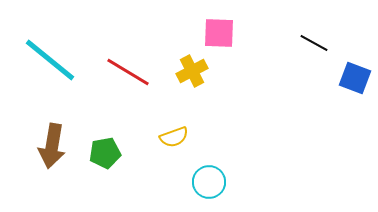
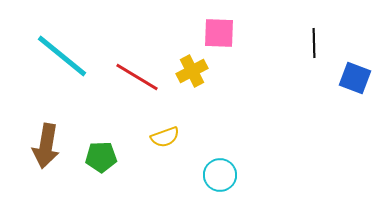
black line: rotated 60 degrees clockwise
cyan line: moved 12 px right, 4 px up
red line: moved 9 px right, 5 px down
yellow semicircle: moved 9 px left
brown arrow: moved 6 px left
green pentagon: moved 4 px left, 4 px down; rotated 8 degrees clockwise
cyan circle: moved 11 px right, 7 px up
